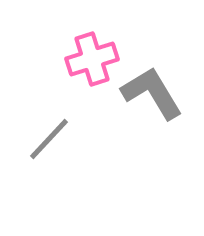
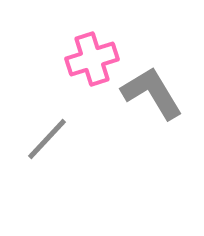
gray line: moved 2 px left
